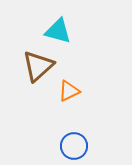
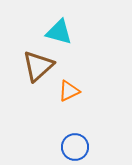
cyan triangle: moved 1 px right, 1 px down
blue circle: moved 1 px right, 1 px down
